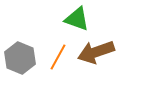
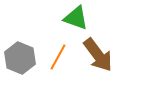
green triangle: moved 1 px left, 1 px up
brown arrow: moved 2 px right, 3 px down; rotated 108 degrees counterclockwise
